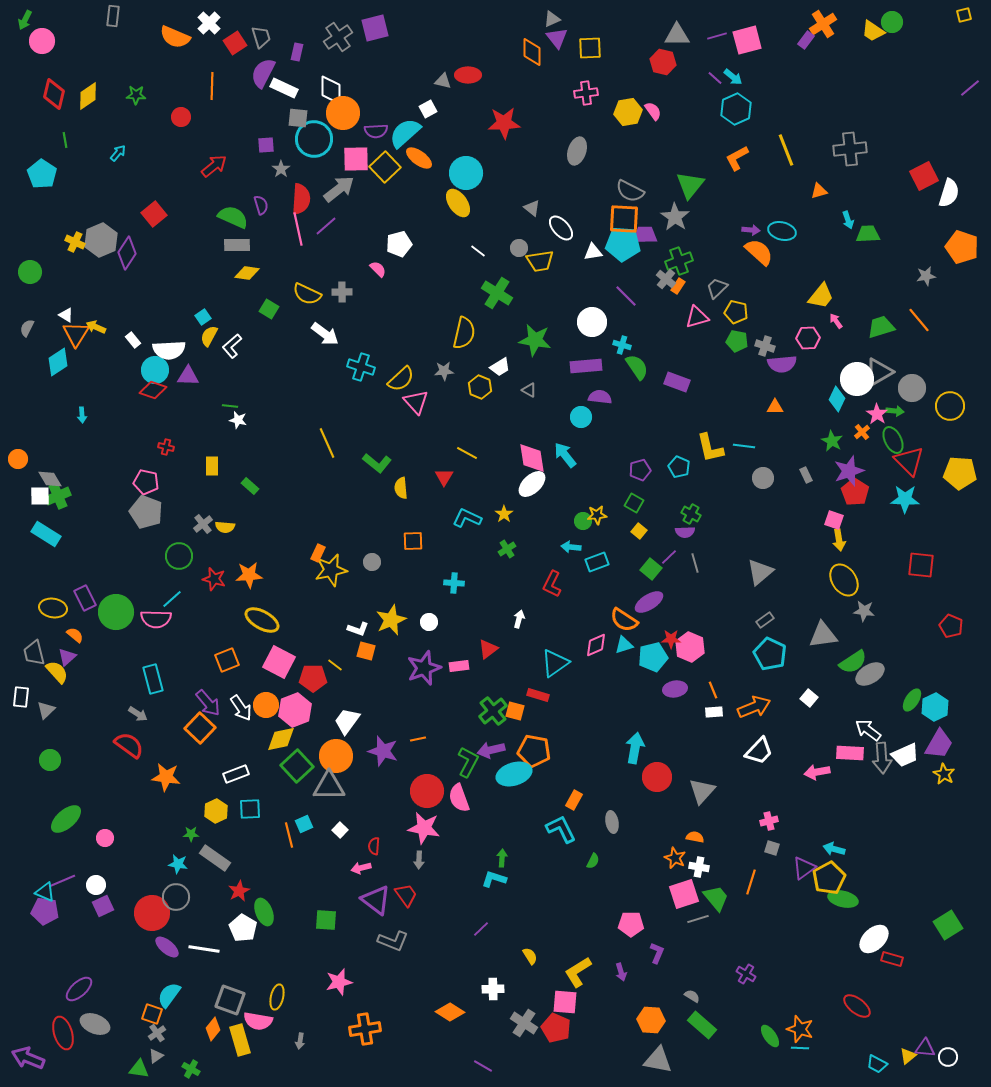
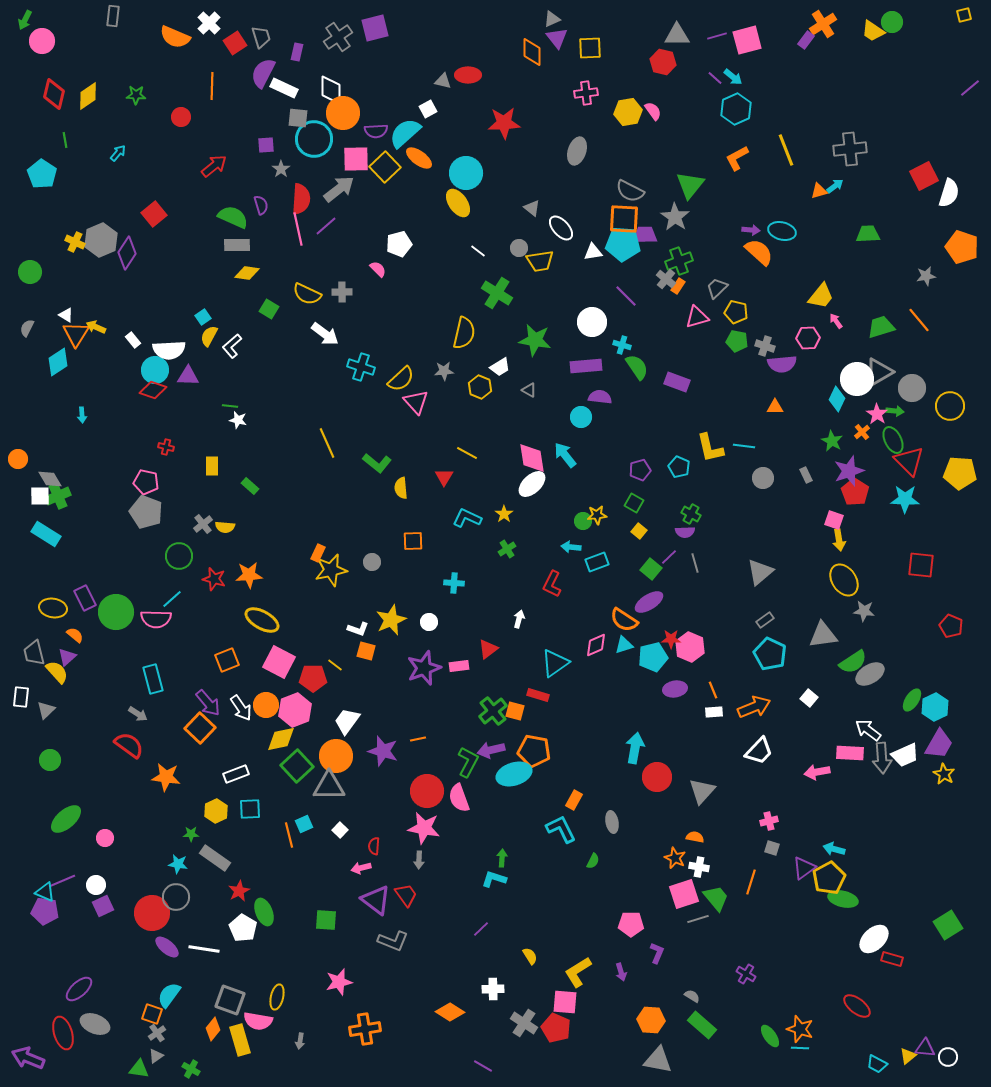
cyan arrow at (848, 220): moved 13 px left, 34 px up; rotated 108 degrees counterclockwise
